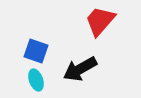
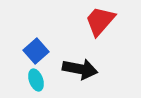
blue square: rotated 30 degrees clockwise
black arrow: rotated 140 degrees counterclockwise
